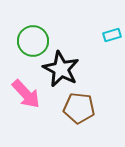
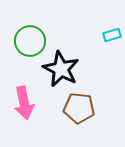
green circle: moved 3 px left
pink arrow: moved 2 px left, 9 px down; rotated 32 degrees clockwise
